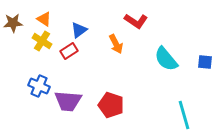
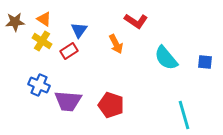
brown star: moved 2 px right, 1 px up
blue triangle: rotated 18 degrees counterclockwise
cyan semicircle: moved 1 px up
blue cross: moved 1 px up
